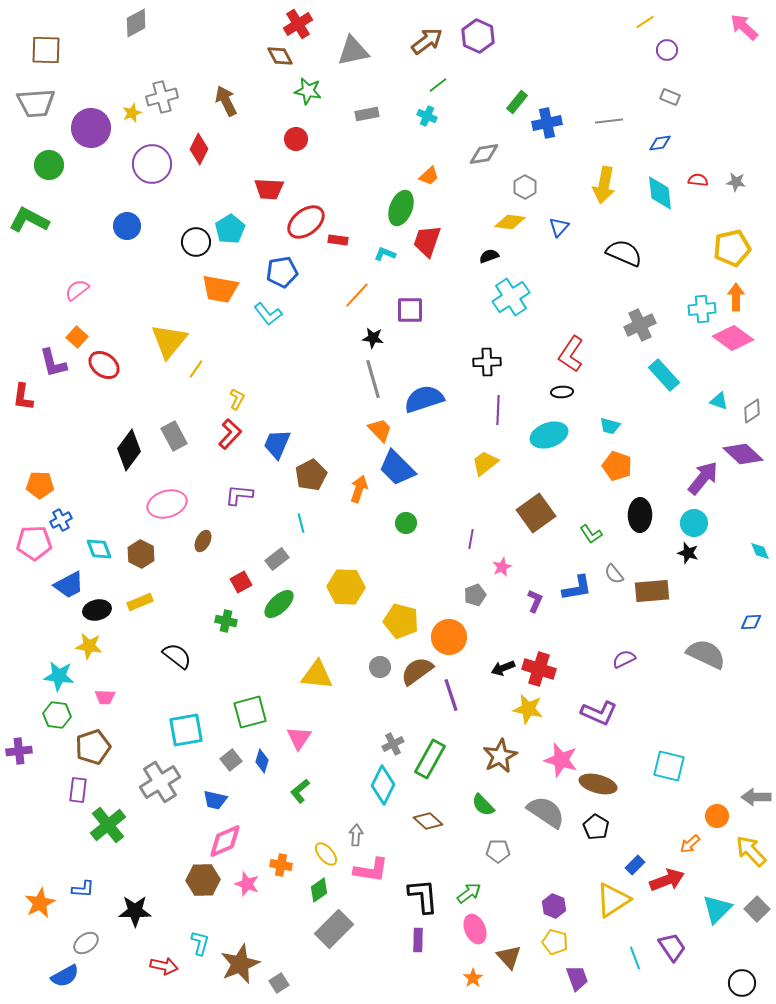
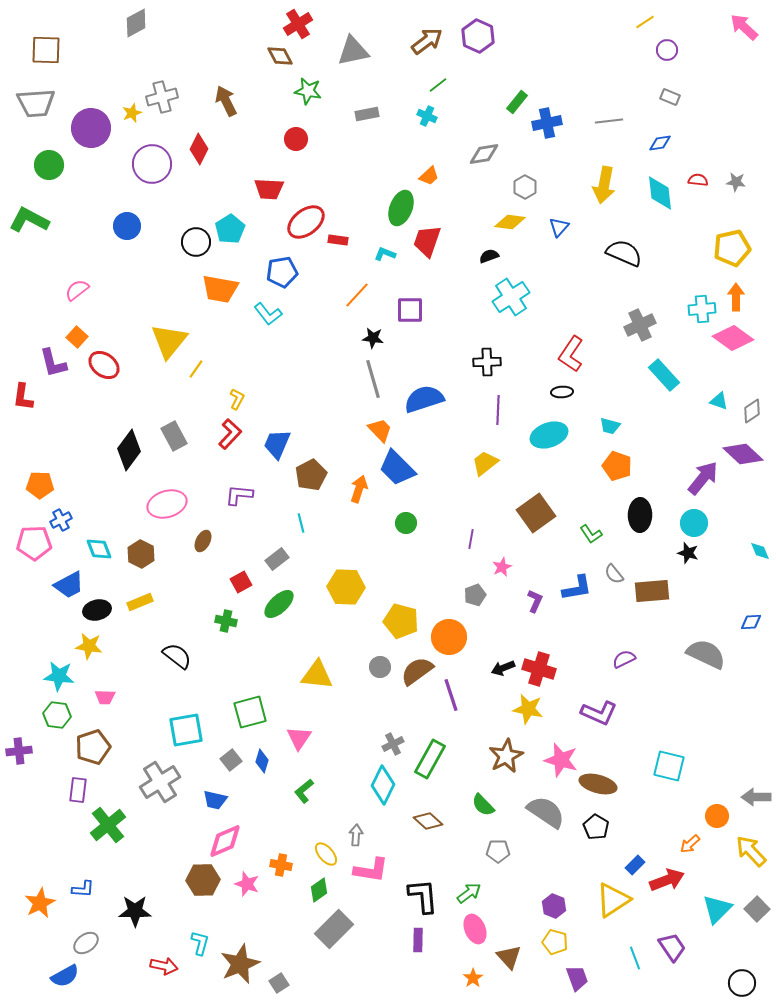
brown star at (500, 756): moved 6 px right
green L-shape at (300, 791): moved 4 px right
